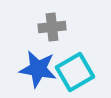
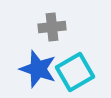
blue star: rotated 9 degrees clockwise
